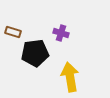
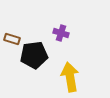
brown rectangle: moved 1 px left, 7 px down
black pentagon: moved 1 px left, 2 px down
